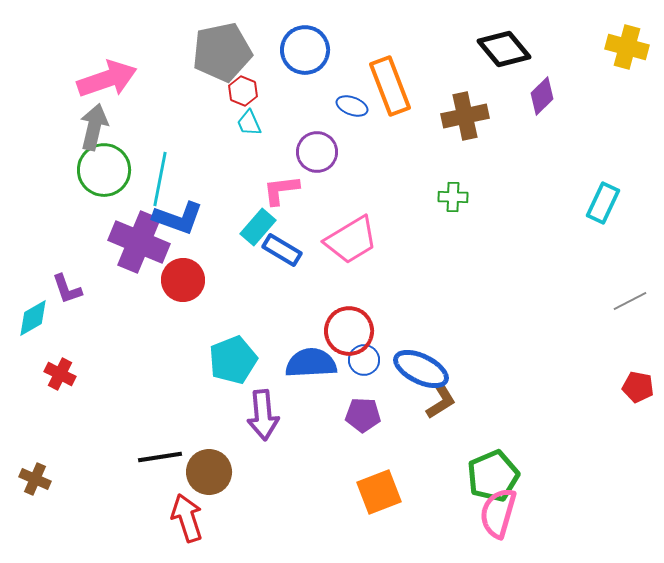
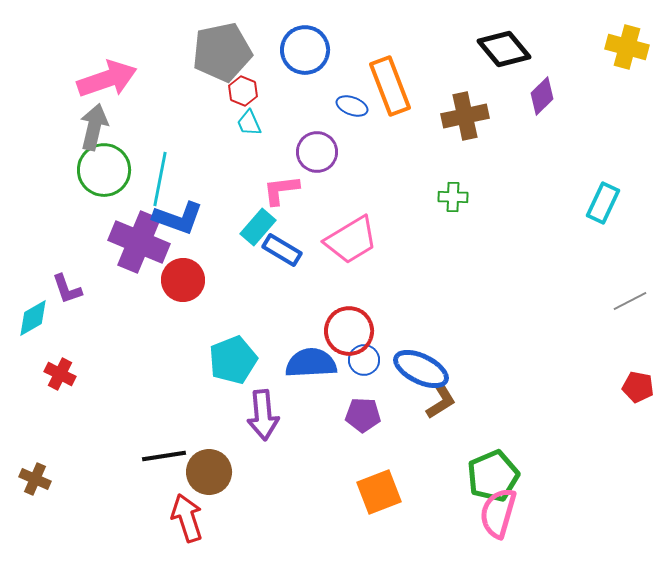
black line at (160, 457): moved 4 px right, 1 px up
